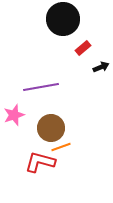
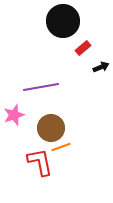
black circle: moved 2 px down
red L-shape: rotated 64 degrees clockwise
